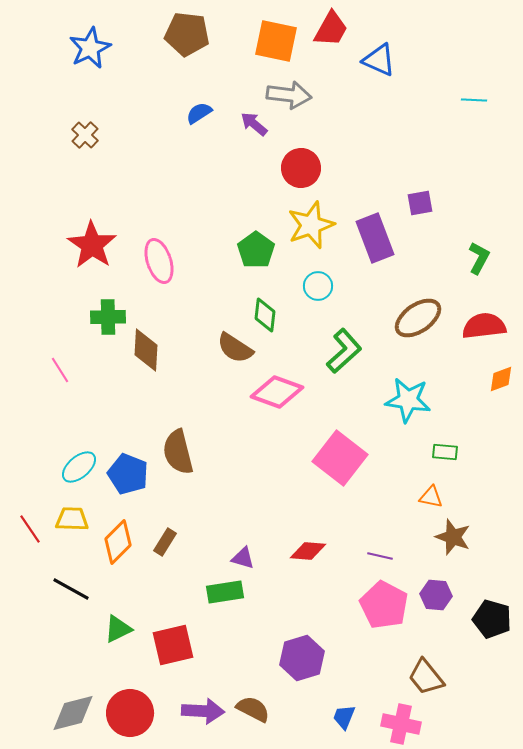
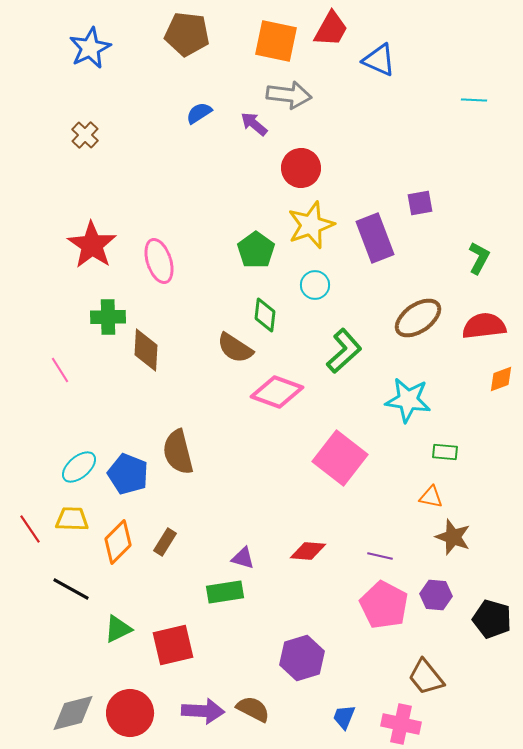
cyan circle at (318, 286): moved 3 px left, 1 px up
